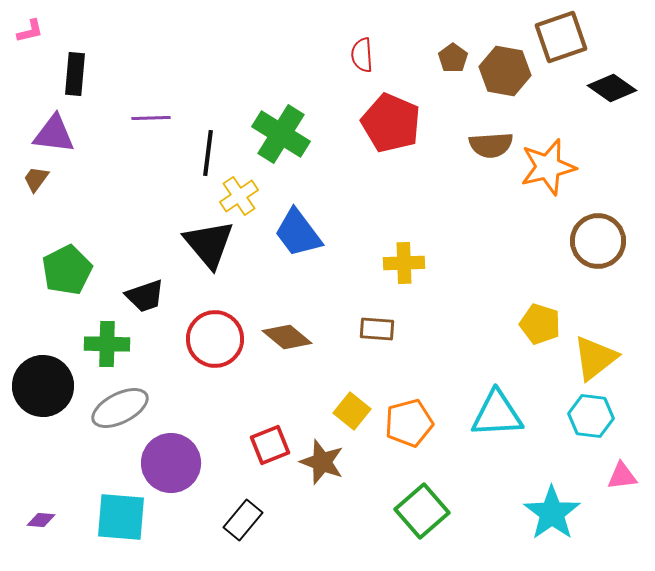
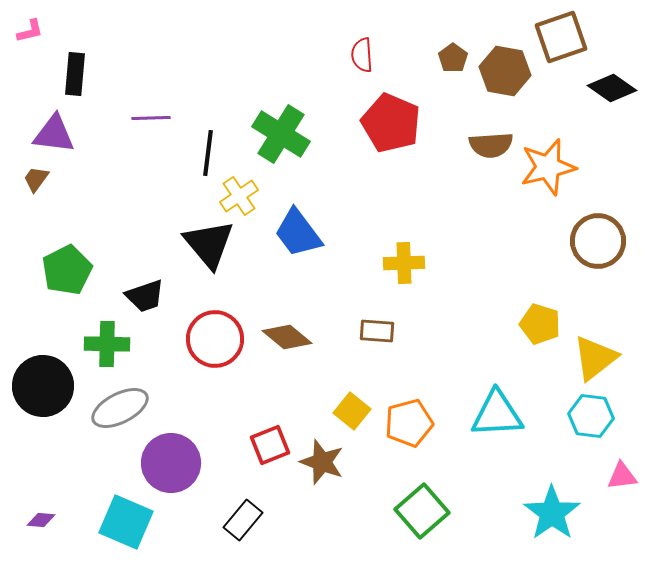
brown rectangle at (377, 329): moved 2 px down
cyan square at (121, 517): moved 5 px right, 5 px down; rotated 18 degrees clockwise
